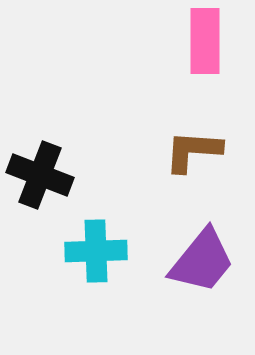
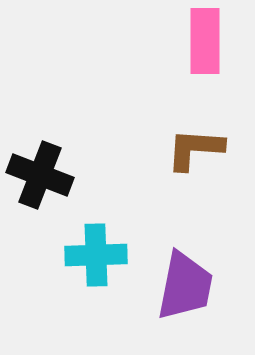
brown L-shape: moved 2 px right, 2 px up
cyan cross: moved 4 px down
purple trapezoid: moved 17 px left, 25 px down; rotated 28 degrees counterclockwise
